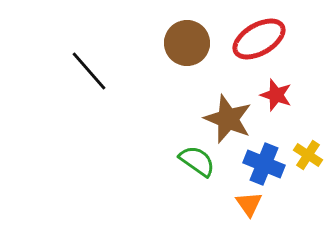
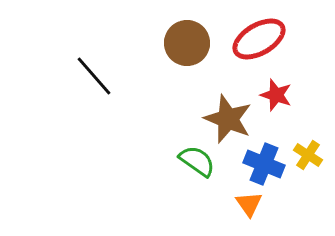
black line: moved 5 px right, 5 px down
